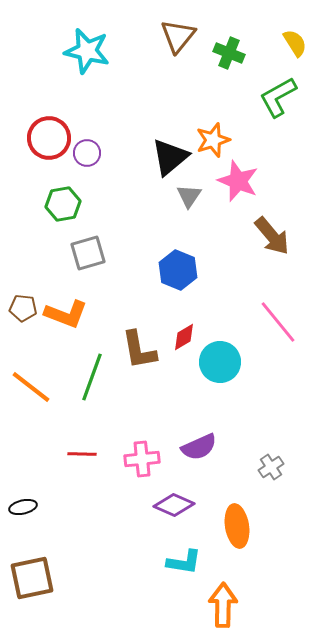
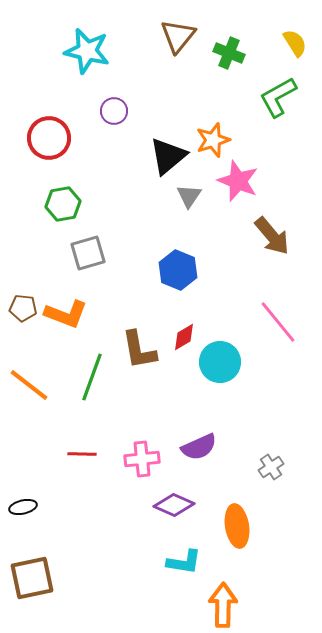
purple circle: moved 27 px right, 42 px up
black triangle: moved 2 px left, 1 px up
orange line: moved 2 px left, 2 px up
